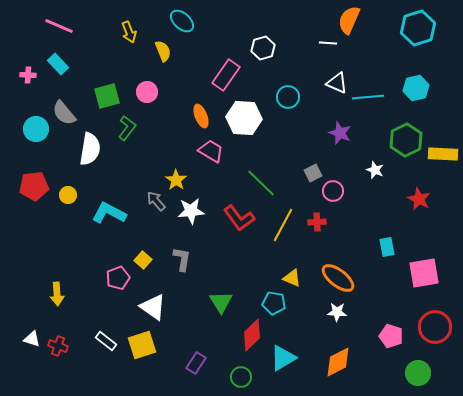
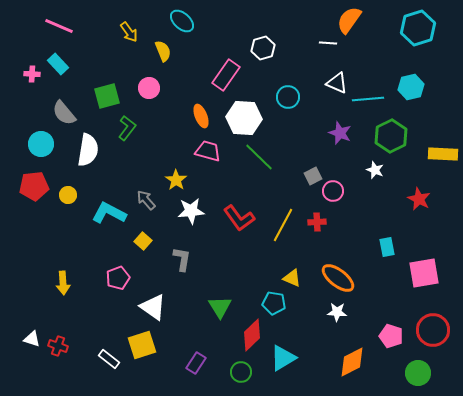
orange semicircle at (349, 20): rotated 12 degrees clockwise
yellow arrow at (129, 32): rotated 15 degrees counterclockwise
pink cross at (28, 75): moved 4 px right, 1 px up
cyan hexagon at (416, 88): moved 5 px left, 1 px up
pink circle at (147, 92): moved 2 px right, 4 px up
cyan line at (368, 97): moved 2 px down
cyan circle at (36, 129): moved 5 px right, 15 px down
green hexagon at (406, 140): moved 15 px left, 4 px up
white semicircle at (90, 149): moved 2 px left, 1 px down
pink trapezoid at (211, 151): moved 3 px left; rotated 16 degrees counterclockwise
gray square at (313, 173): moved 3 px down
green line at (261, 183): moved 2 px left, 26 px up
gray arrow at (156, 201): moved 10 px left, 1 px up
yellow square at (143, 260): moved 19 px up
yellow arrow at (57, 294): moved 6 px right, 11 px up
green triangle at (221, 302): moved 1 px left, 5 px down
red circle at (435, 327): moved 2 px left, 3 px down
white rectangle at (106, 341): moved 3 px right, 18 px down
orange diamond at (338, 362): moved 14 px right
green circle at (241, 377): moved 5 px up
